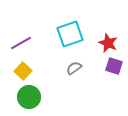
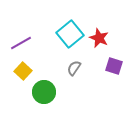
cyan square: rotated 20 degrees counterclockwise
red star: moved 9 px left, 5 px up
gray semicircle: rotated 21 degrees counterclockwise
green circle: moved 15 px right, 5 px up
